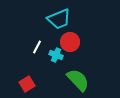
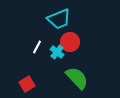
cyan cross: moved 1 px right, 3 px up; rotated 16 degrees clockwise
green semicircle: moved 1 px left, 2 px up
